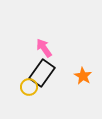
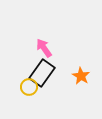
orange star: moved 2 px left
